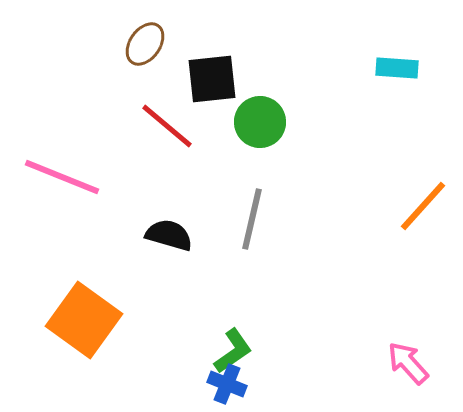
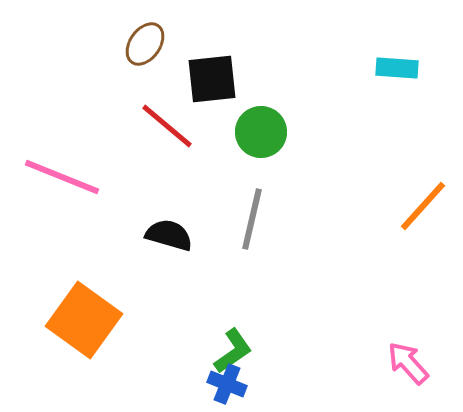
green circle: moved 1 px right, 10 px down
